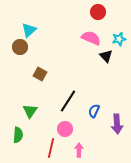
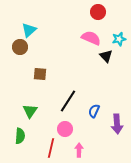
brown square: rotated 24 degrees counterclockwise
green semicircle: moved 2 px right, 1 px down
